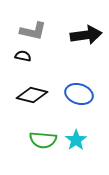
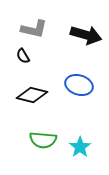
gray L-shape: moved 1 px right, 2 px up
black arrow: rotated 24 degrees clockwise
black semicircle: rotated 133 degrees counterclockwise
blue ellipse: moved 9 px up
cyan star: moved 4 px right, 7 px down
